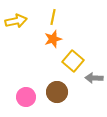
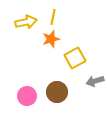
yellow arrow: moved 10 px right, 1 px down
orange star: moved 2 px left
yellow square: moved 2 px right, 3 px up; rotated 20 degrees clockwise
gray arrow: moved 1 px right, 3 px down; rotated 18 degrees counterclockwise
pink circle: moved 1 px right, 1 px up
